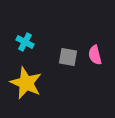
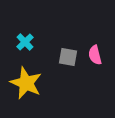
cyan cross: rotated 18 degrees clockwise
